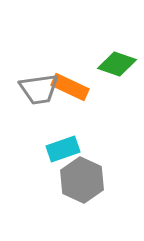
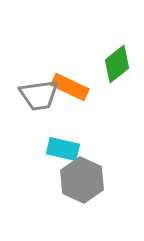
green diamond: rotated 57 degrees counterclockwise
gray trapezoid: moved 6 px down
cyan rectangle: rotated 32 degrees clockwise
